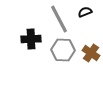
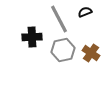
black cross: moved 1 px right, 2 px up
gray hexagon: rotated 15 degrees counterclockwise
